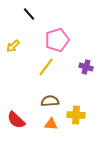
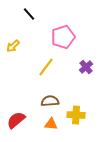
pink pentagon: moved 6 px right, 3 px up
purple cross: rotated 32 degrees clockwise
red semicircle: rotated 96 degrees clockwise
